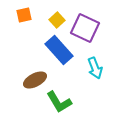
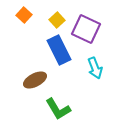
orange square: rotated 35 degrees counterclockwise
purple square: moved 1 px right, 1 px down
blue rectangle: rotated 16 degrees clockwise
green L-shape: moved 1 px left, 7 px down
